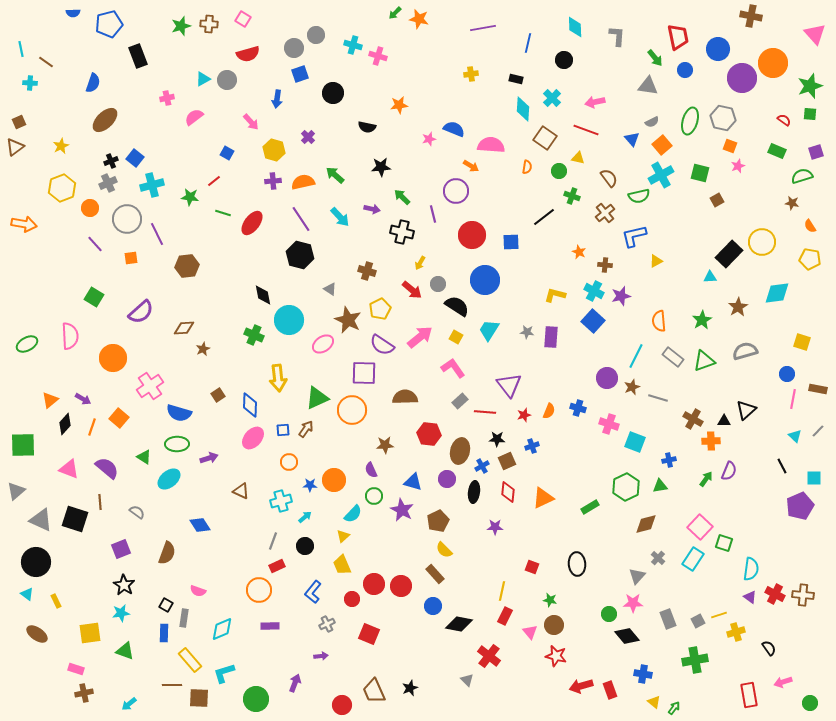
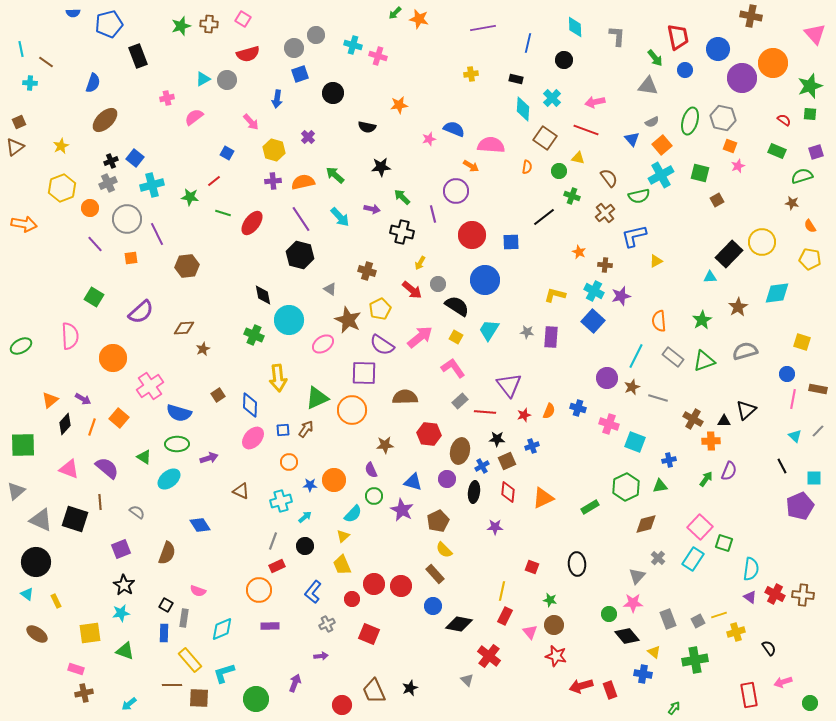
green ellipse at (27, 344): moved 6 px left, 2 px down
yellow triangle at (654, 702): moved 50 px up
